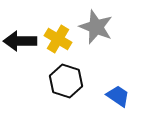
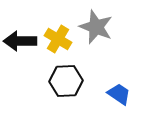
black hexagon: rotated 20 degrees counterclockwise
blue trapezoid: moved 1 px right, 2 px up
